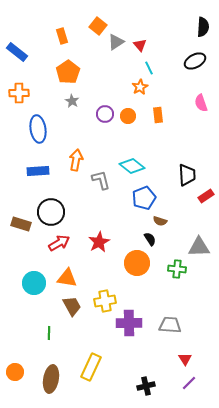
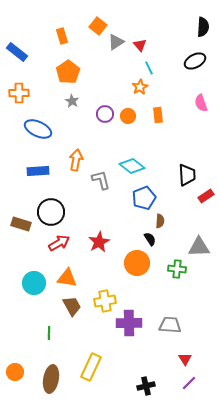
blue ellipse at (38, 129): rotated 56 degrees counterclockwise
brown semicircle at (160, 221): rotated 104 degrees counterclockwise
